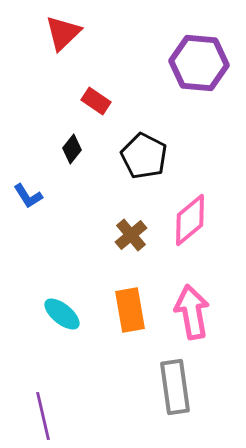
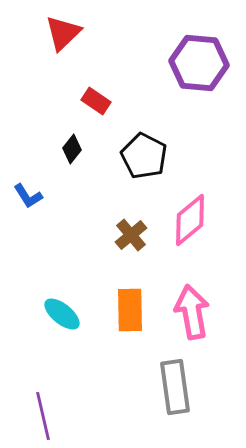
orange rectangle: rotated 9 degrees clockwise
